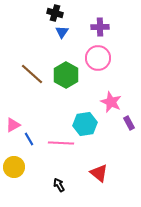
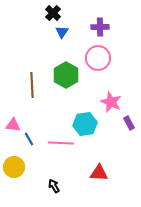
black cross: moved 2 px left; rotated 28 degrees clockwise
brown line: moved 11 px down; rotated 45 degrees clockwise
pink triangle: rotated 35 degrees clockwise
red triangle: rotated 36 degrees counterclockwise
black arrow: moved 5 px left, 1 px down
